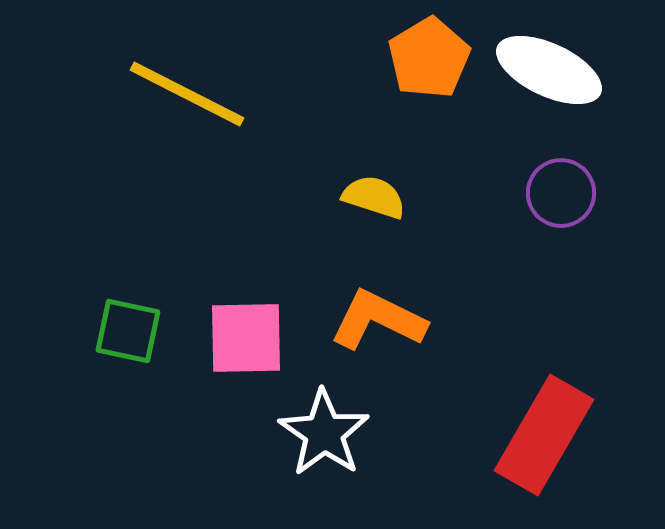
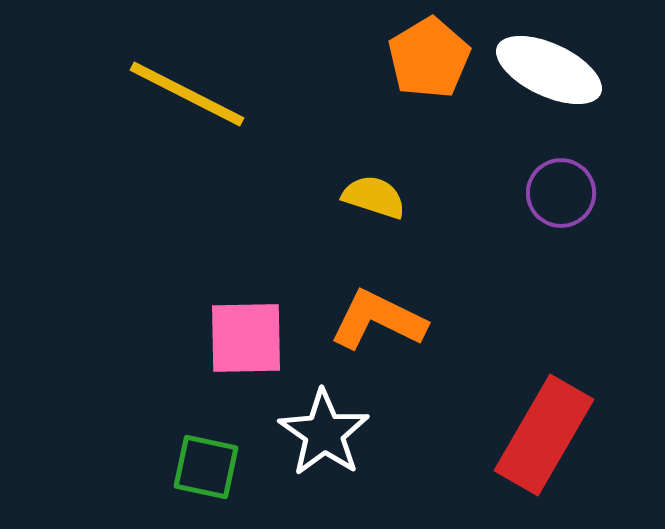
green square: moved 78 px right, 136 px down
